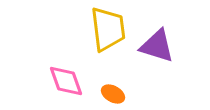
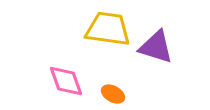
yellow trapezoid: rotated 75 degrees counterclockwise
purple triangle: moved 1 px left, 1 px down
